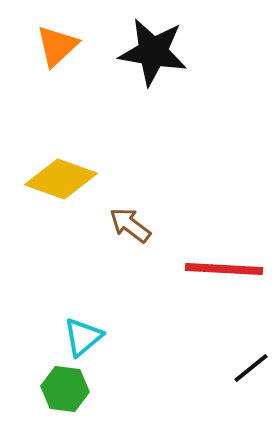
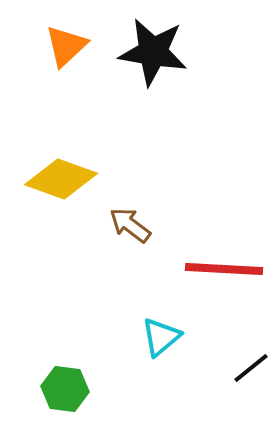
orange triangle: moved 9 px right
cyan triangle: moved 78 px right
